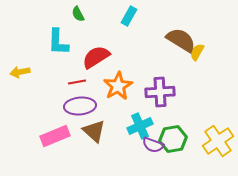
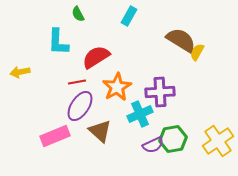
orange star: moved 1 px left, 1 px down
purple ellipse: rotated 52 degrees counterclockwise
cyan cross: moved 12 px up
brown triangle: moved 6 px right
purple semicircle: rotated 45 degrees counterclockwise
